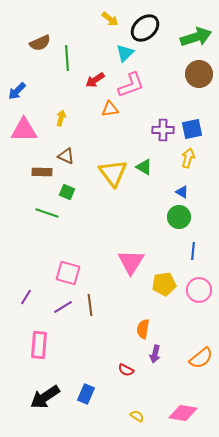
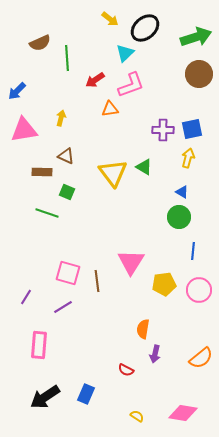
pink triangle at (24, 130): rotated 8 degrees counterclockwise
brown line at (90, 305): moved 7 px right, 24 px up
